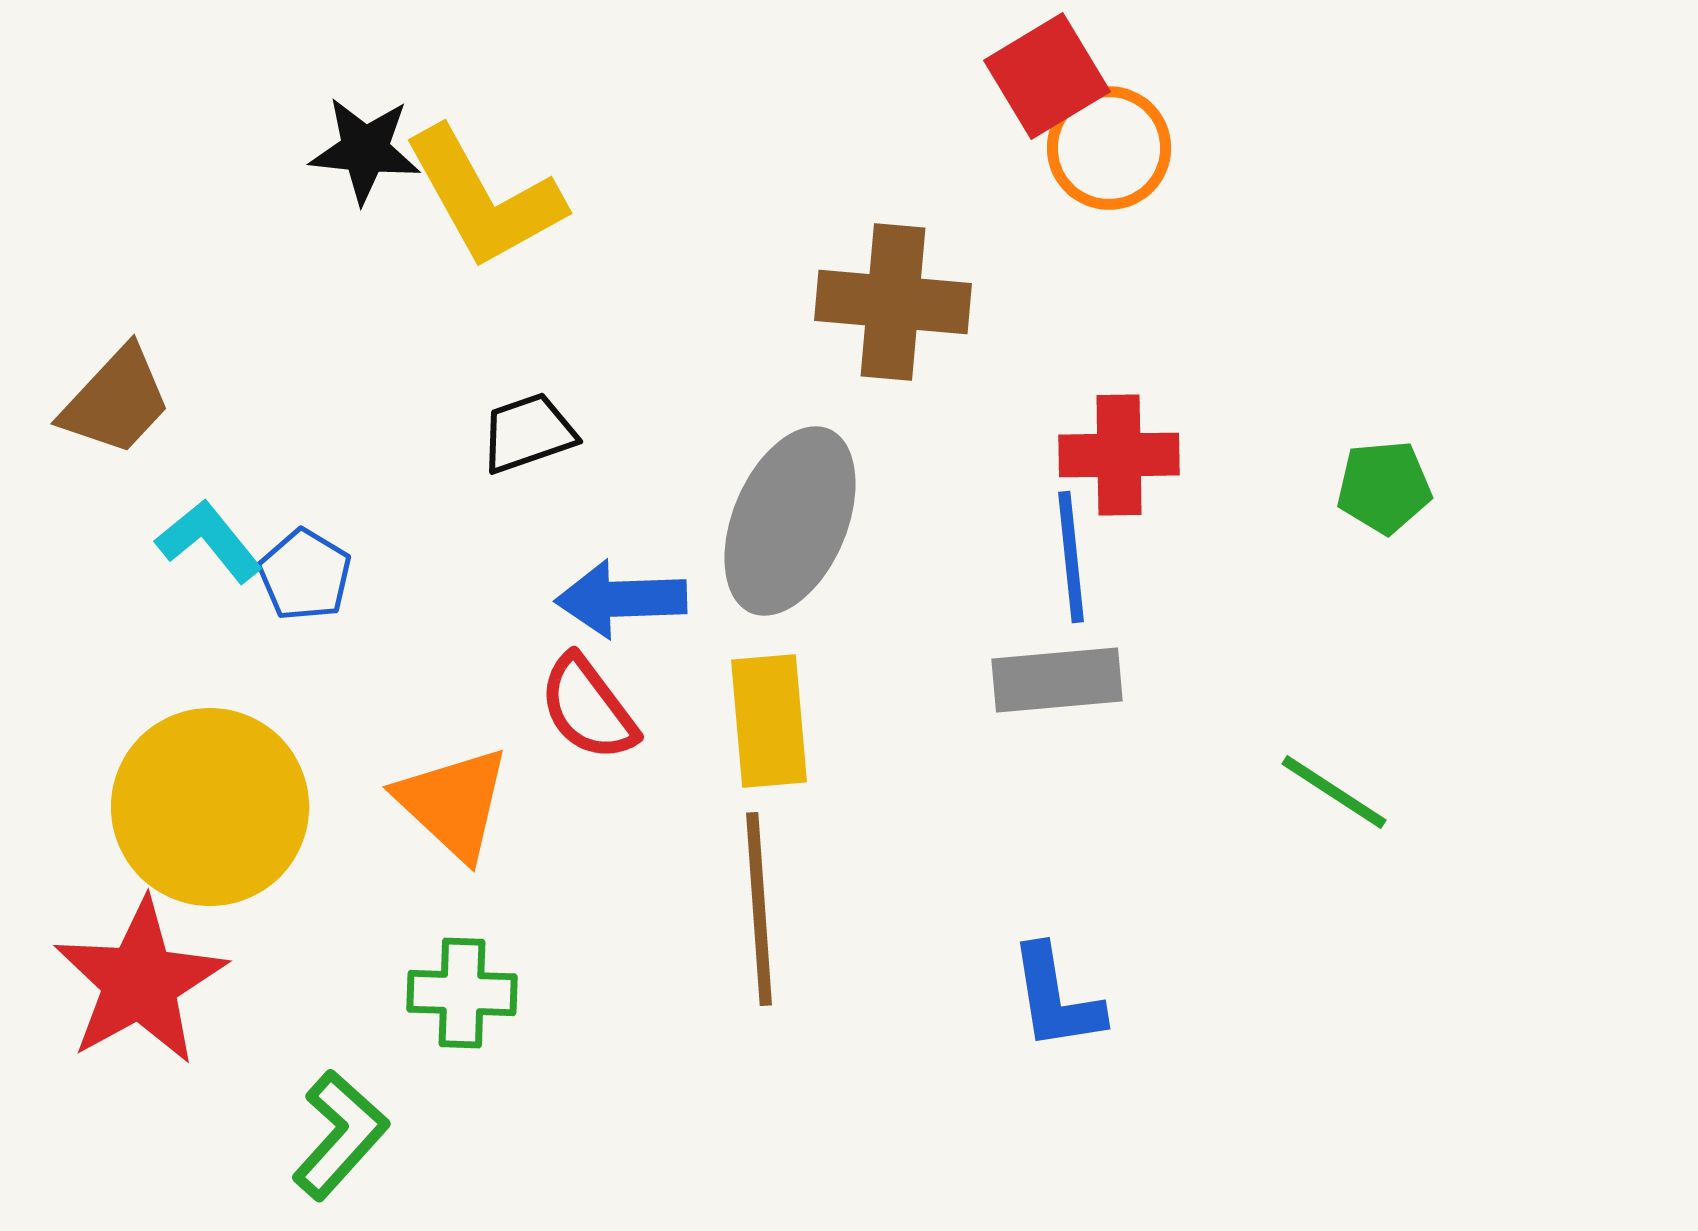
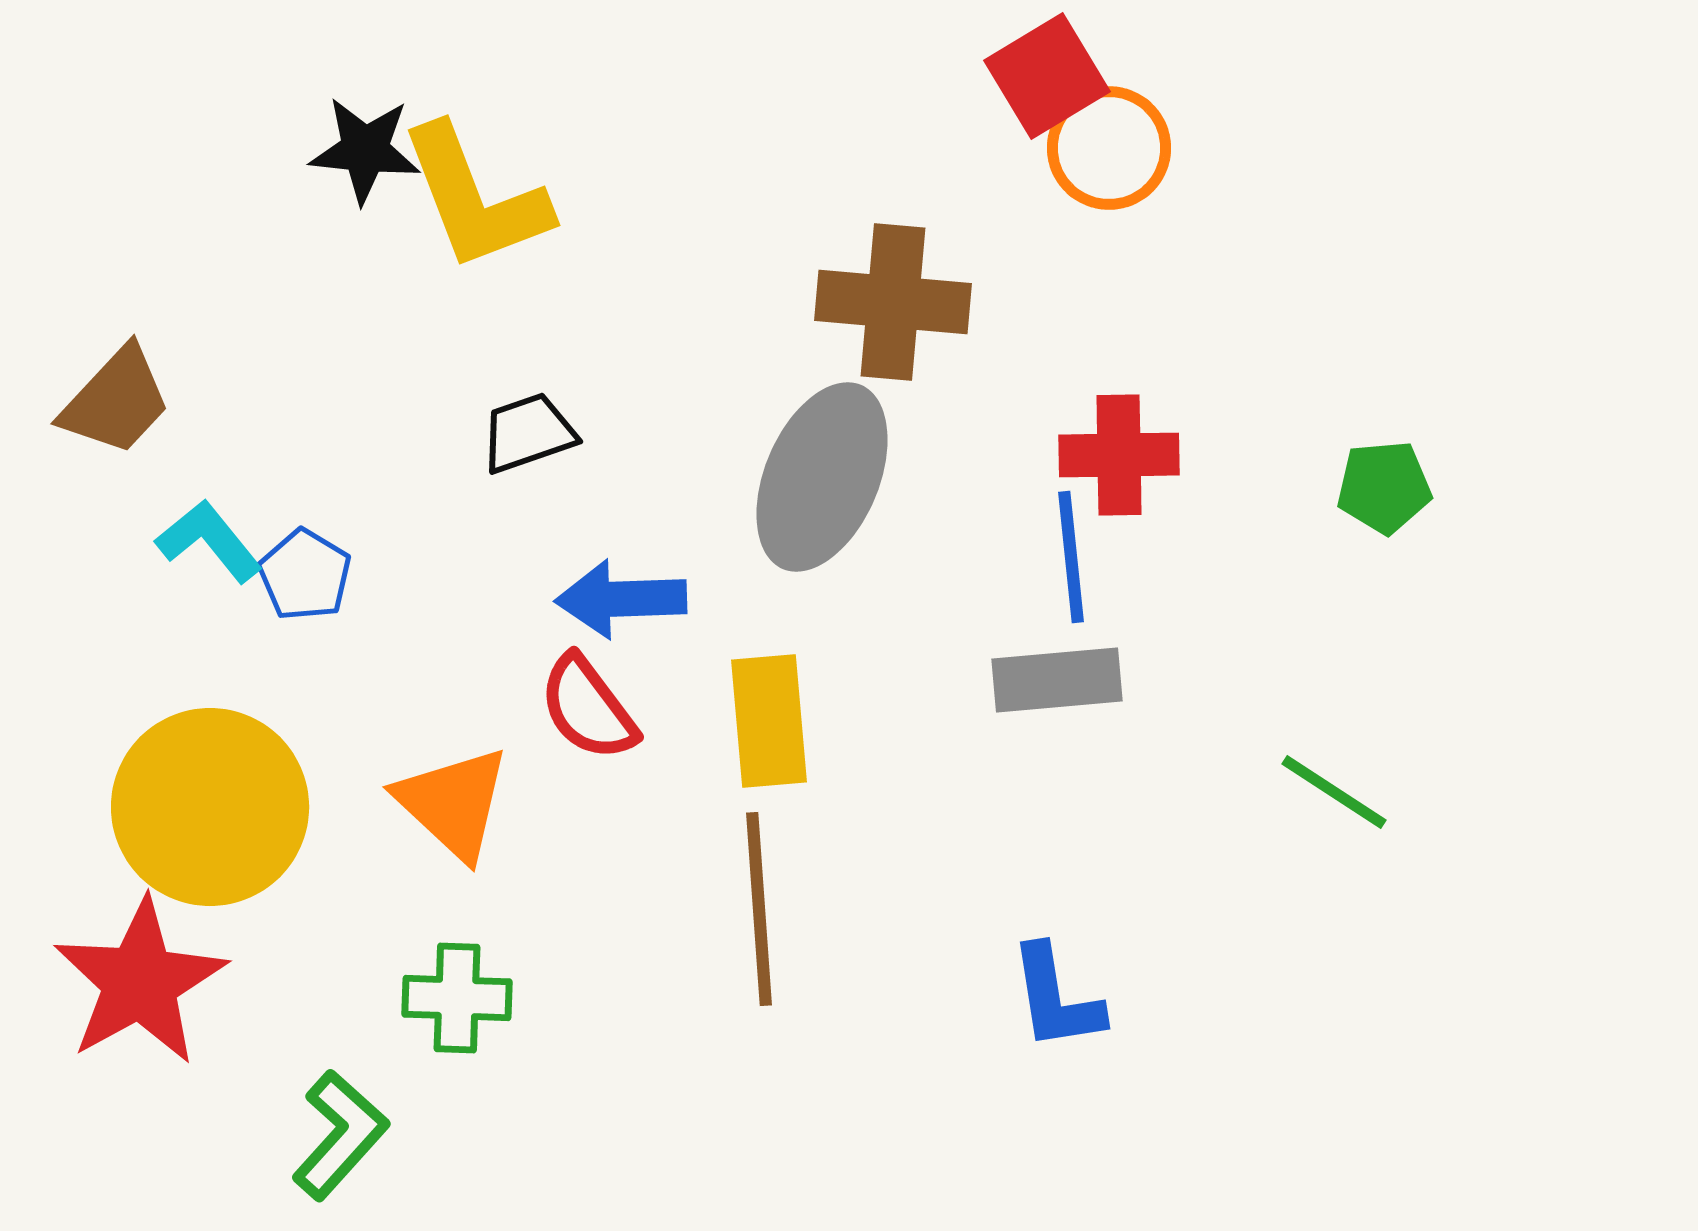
yellow L-shape: moved 9 px left; rotated 8 degrees clockwise
gray ellipse: moved 32 px right, 44 px up
green cross: moved 5 px left, 5 px down
